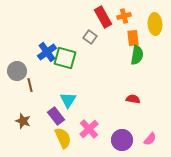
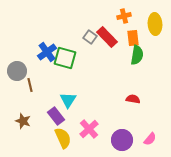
red rectangle: moved 4 px right, 20 px down; rotated 15 degrees counterclockwise
